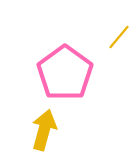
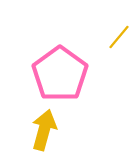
pink pentagon: moved 5 px left, 1 px down
